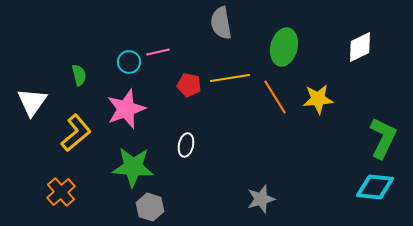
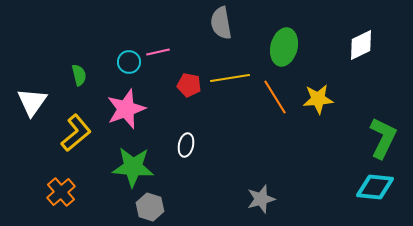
white diamond: moved 1 px right, 2 px up
